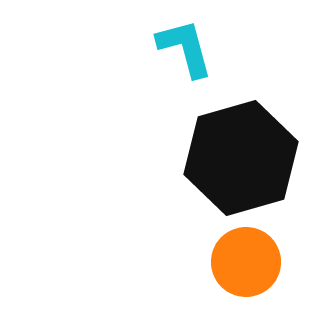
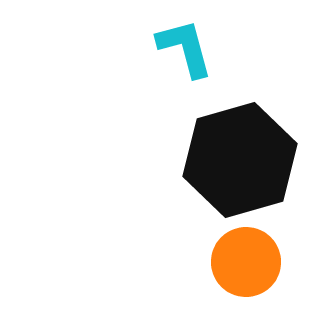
black hexagon: moved 1 px left, 2 px down
